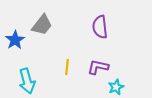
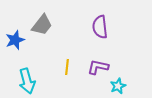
blue star: rotated 12 degrees clockwise
cyan star: moved 2 px right, 1 px up
